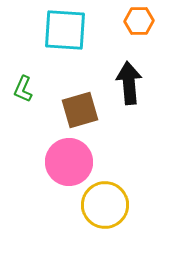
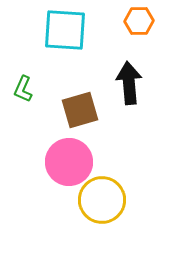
yellow circle: moved 3 px left, 5 px up
